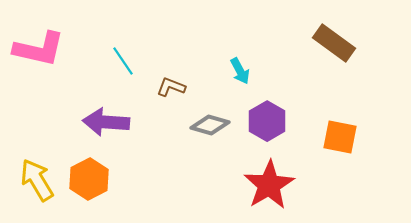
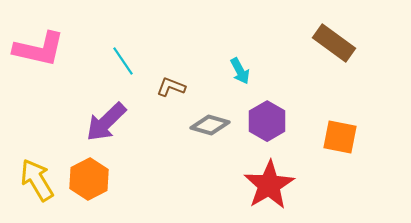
purple arrow: rotated 48 degrees counterclockwise
